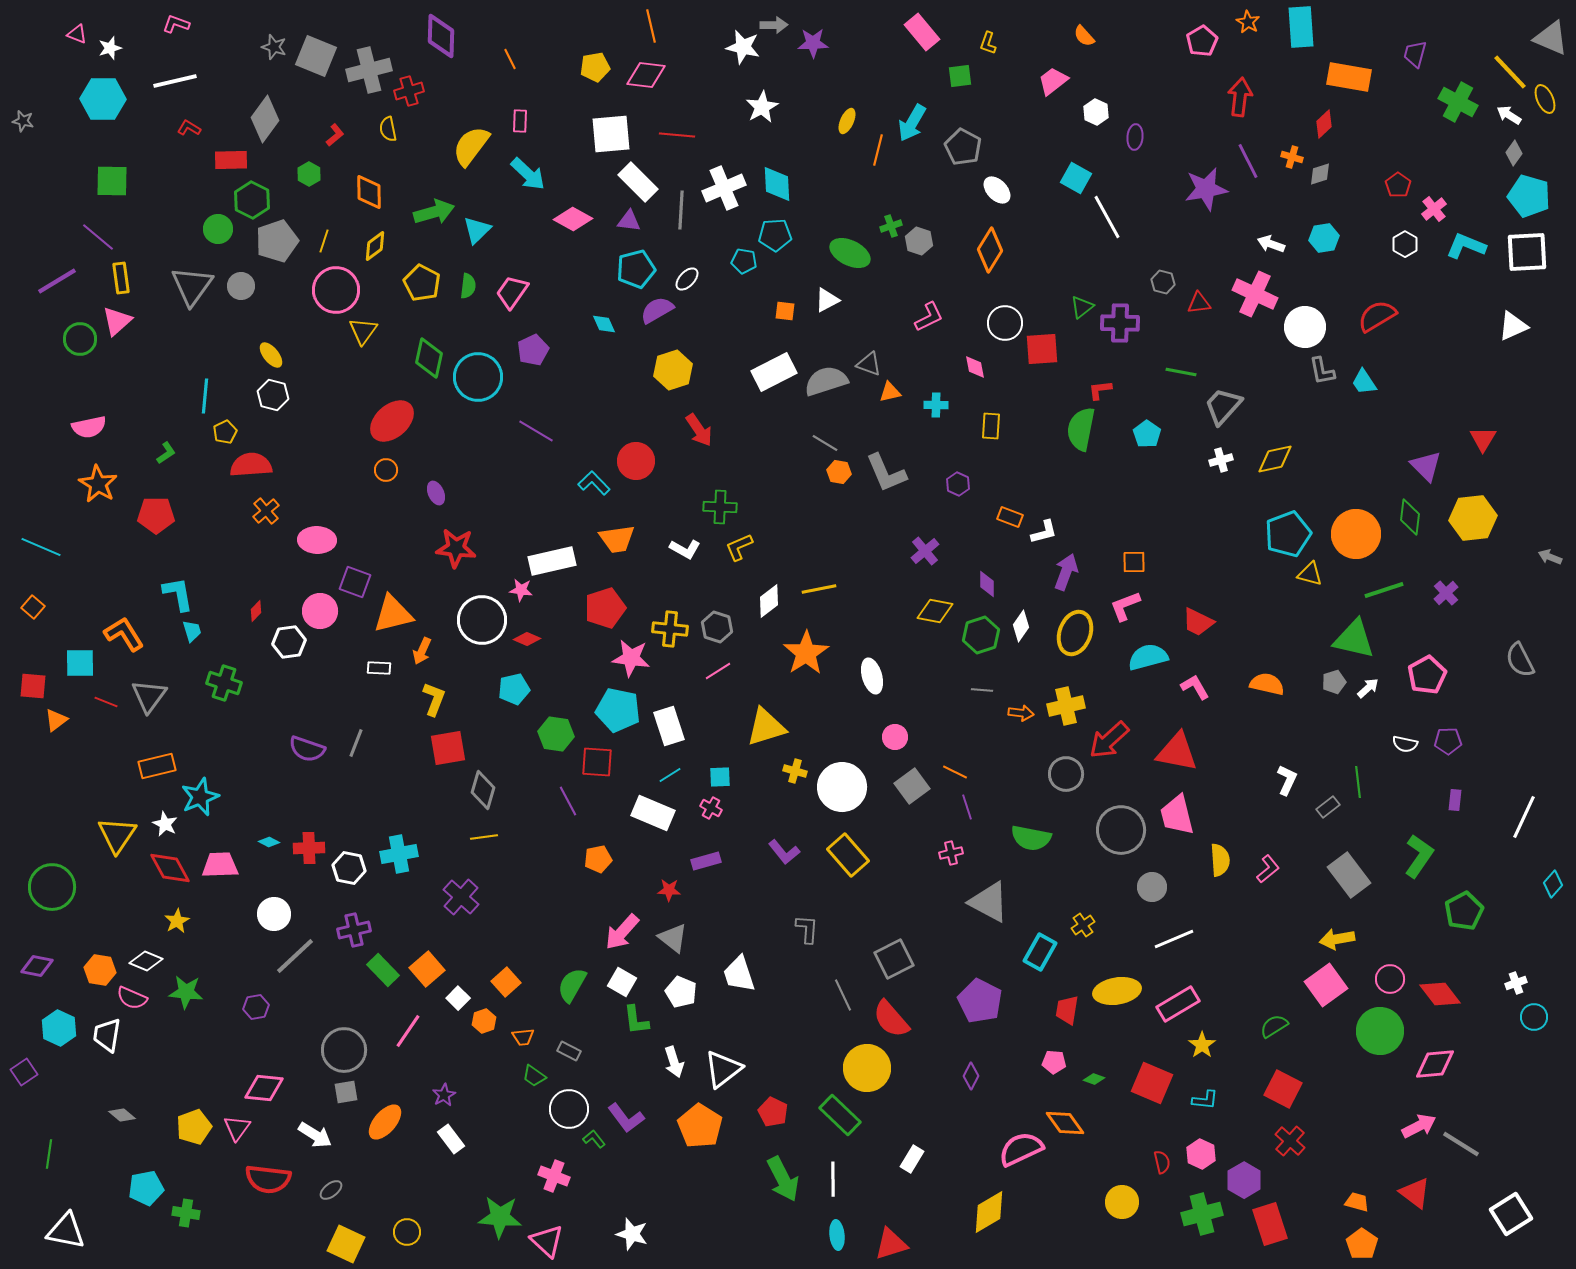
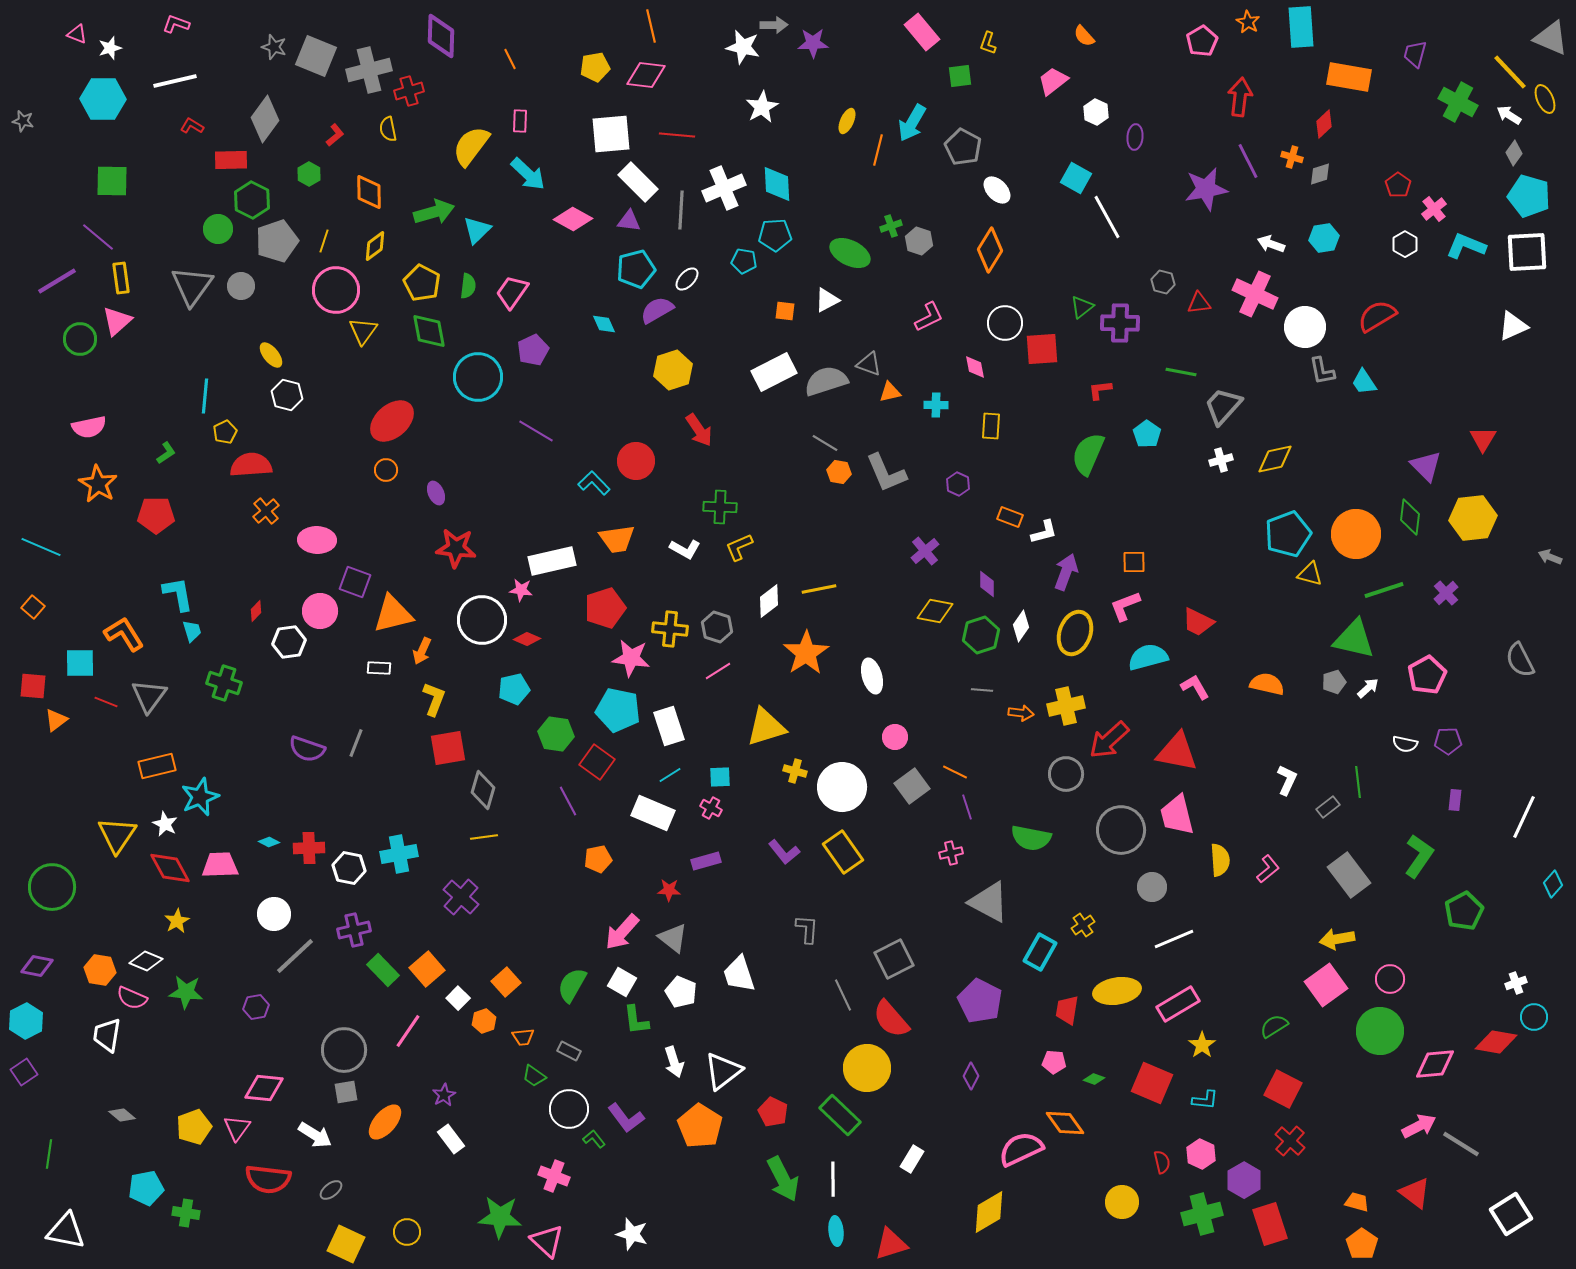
red L-shape at (189, 128): moved 3 px right, 2 px up
green diamond at (429, 358): moved 27 px up; rotated 24 degrees counterclockwise
white hexagon at (273, 395): moved 14 px right
green semicircle at (1081, 429): moved 7 px right, 25 px down; rotated 12 degrees clockwise
red square at (597, 762): rotated 32 degrees clockwise
yellow rectangle at (848, 855): moved 5 px left, 3 px up; rotated 6 degrees clockwise
red diamond at (1440, 994): moved 56 px right, 48 px down; rotated 42 degrees counterclockwise
cyan hexagon at (59, 1028): moved 33 px left, 7 px up; rotated 8 degrees clockwise
white triangle at (723, 1069): moved 2 px down
cyan ellipse at (837, 1235): moved 1 px left, 4 px up
